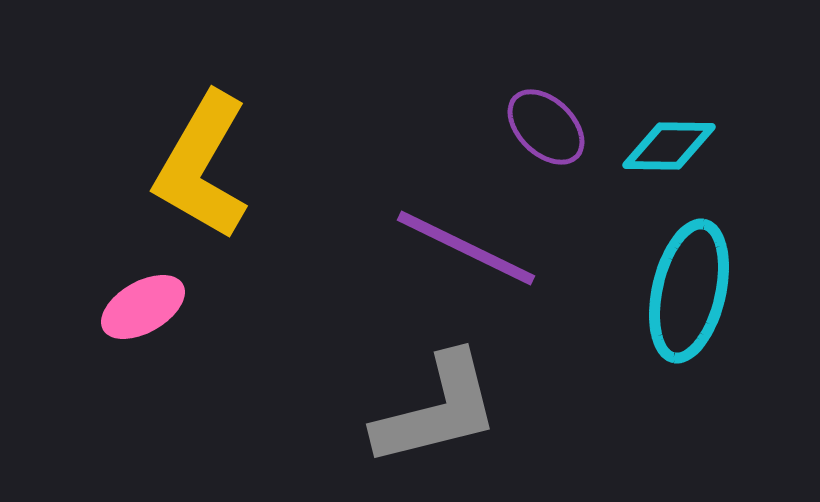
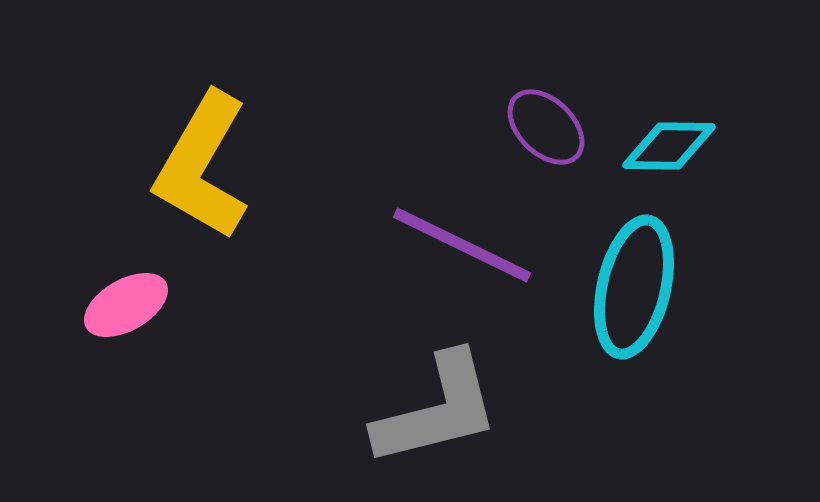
purple line: moved 4 px left, 3 px up
cyan ellipse: moved 55 px left, 4 px up
pink ellipse: moved 17 px left, 2 px up
